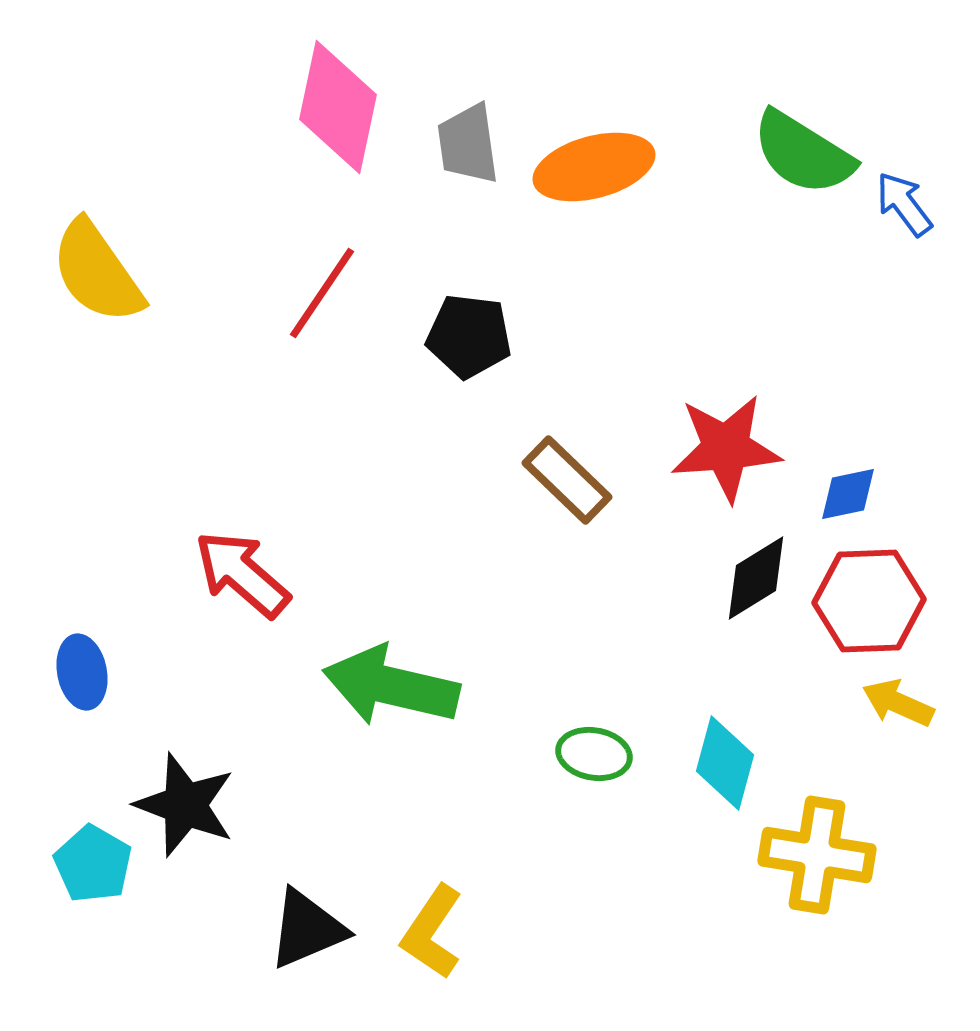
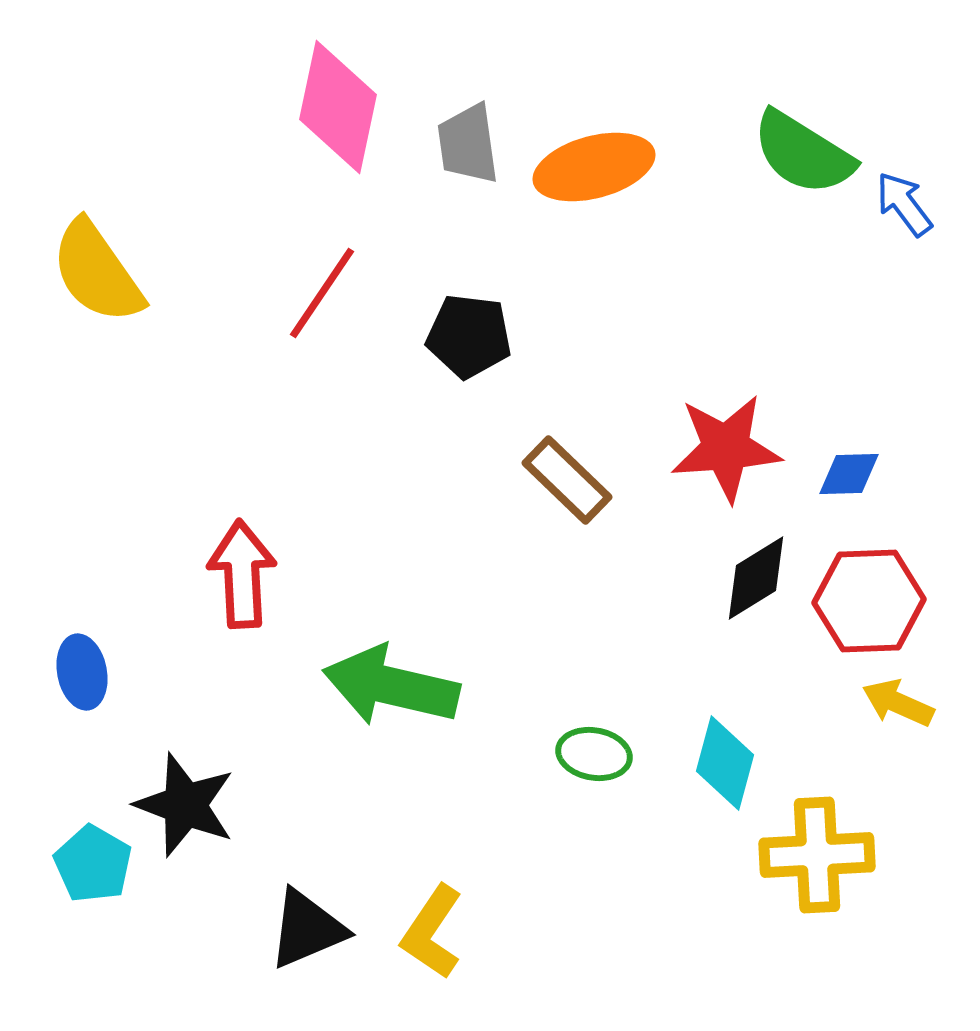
blue diamond: moved 1 px right, 20 px up; rotated 10 degrees clockwise
red arrow: rotated 46 degrees clockwise
yellow cross: rotated 12 degrees counterclockwise
